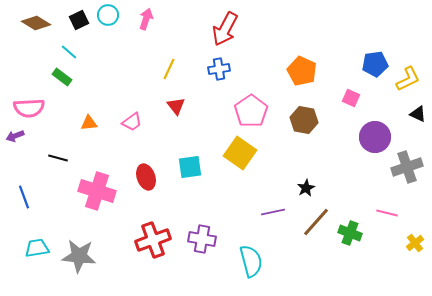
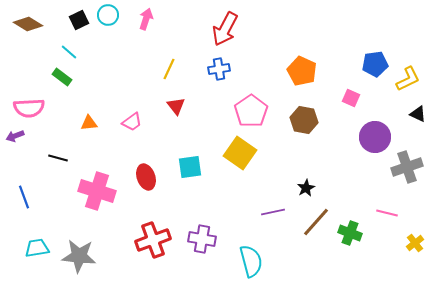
brown diamond: moved 8 px left, 1 px down
